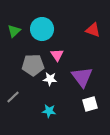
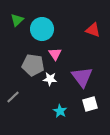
green triangle: moved 3 px right, 11 px up
pink triangle: moved 2 px left, 1 px up
gray pentagon: rotated 10 degrees clockwise
cyan star: moved 11 px right; rotated 24 degrees clockwise
